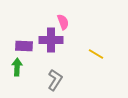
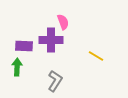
yellow line: moved 2 px down
gray L-shape: moved 1 px down
